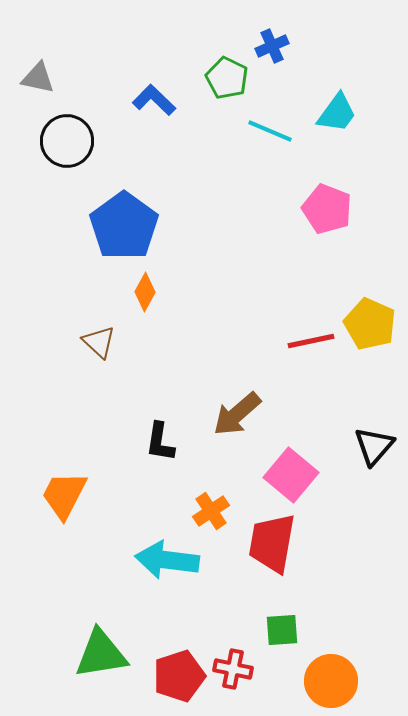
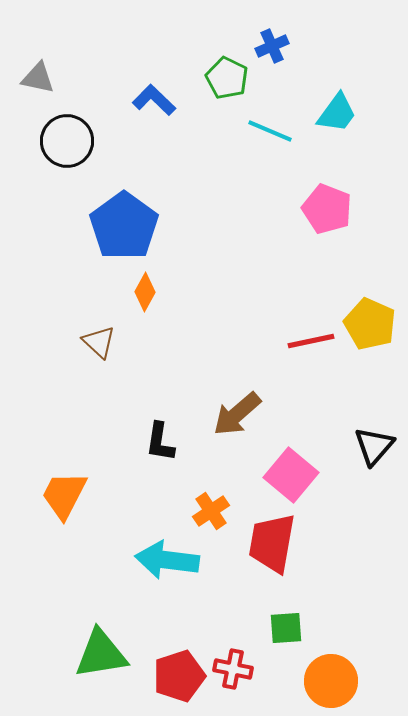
green square: moved 4 px right, 2 px up
